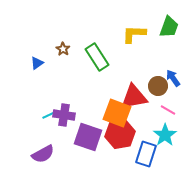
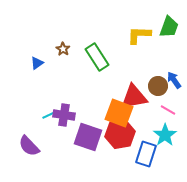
yellow L-shape: moved 5 px right, 1 px down
blue arrow: moved 1 px right, 2 px down
orange square: moved 2 px right
purple semicircle: moved 14 px left, 8 px up; rotated 75 degrees clockwise
